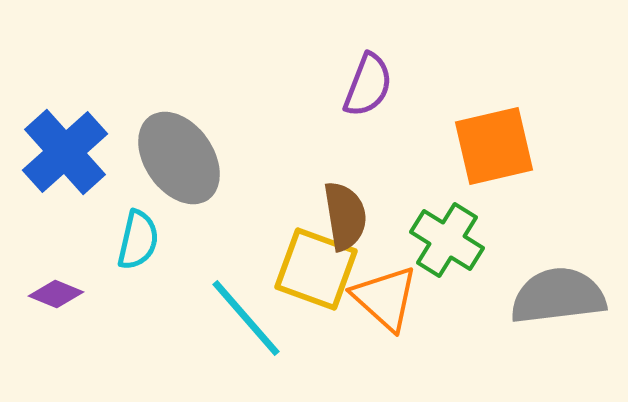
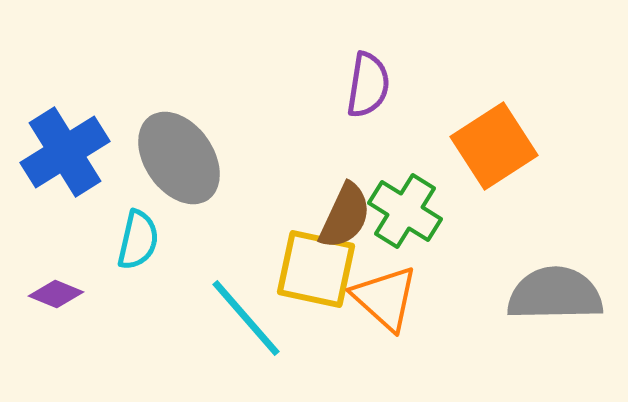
purple semicircle: rotated 12 degrees counterclockwise
orange square: rotated 20 degrees counterclockwise
blue cross: rotated 10 degrees clockwise
brown semicircle: rotated 34 degrees clockwise
green cross: moved 42 px left, 29 px up
yellow square: rotated 8 degrees counterclockwise
gray semicircle: moved 3 px left, 2 px up; rotated 6 degrees clockwise
